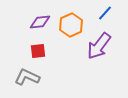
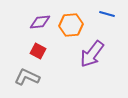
blue line: moved 2 px right, 1 px down; rotated 63 degrees clockwise
orange hexagon: rotated 20 degrees clockwise
purple arrow: moved 7 px left, 8 px down
red square: rotated 35 degrees clockwise
